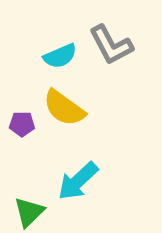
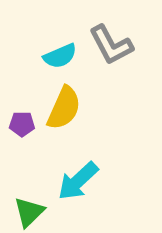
yellow semicircle: rotated 102 degrees counterclockwise
